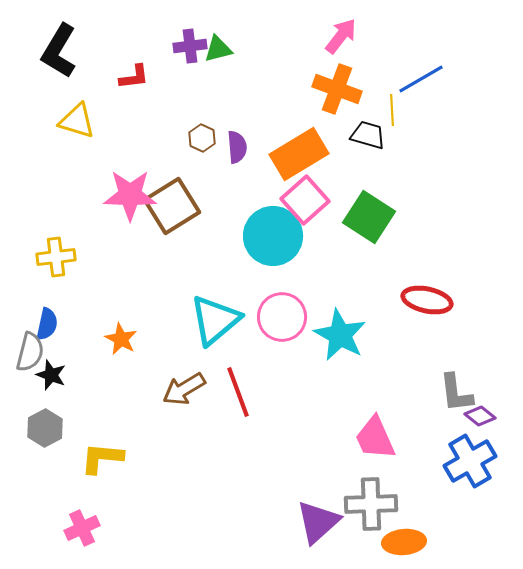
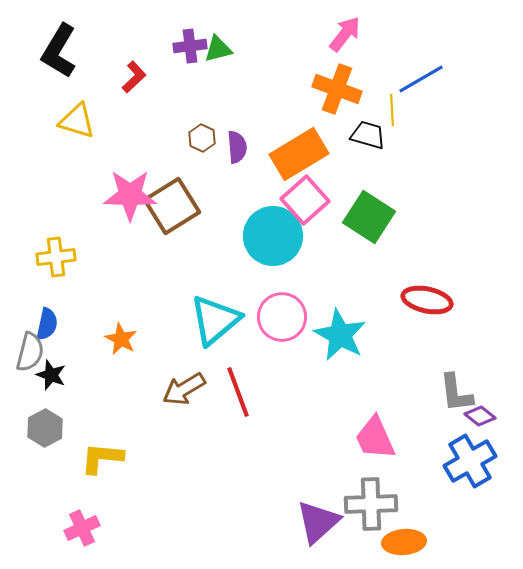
pink arrow: moved 4 px right, 2 px up
red L-shape: rotated 36 degrees counterclockwise
